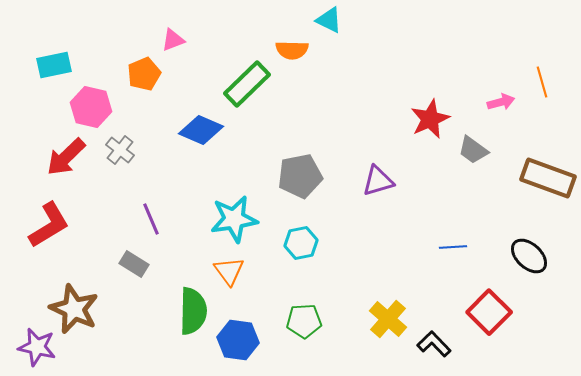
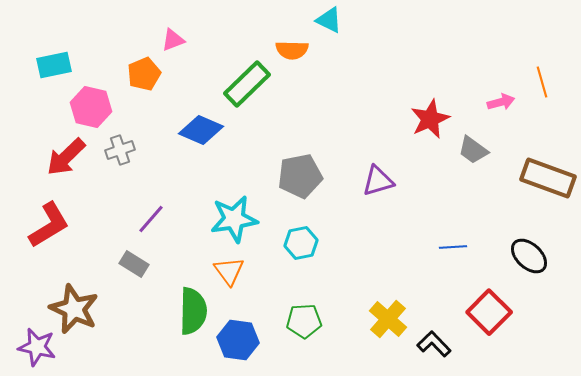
gray cross: rotated 32 degrees clockwise
purple line: rotated 64 degrees clockwise
